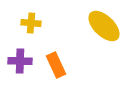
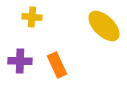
yellow cross: moved 1 px right, 6 px up
orange rectangle: moved 1 px right
